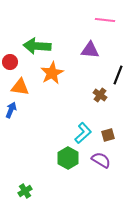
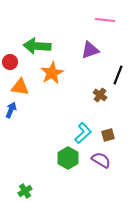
purple triangle: rotated 24 degrees counterclockwise
